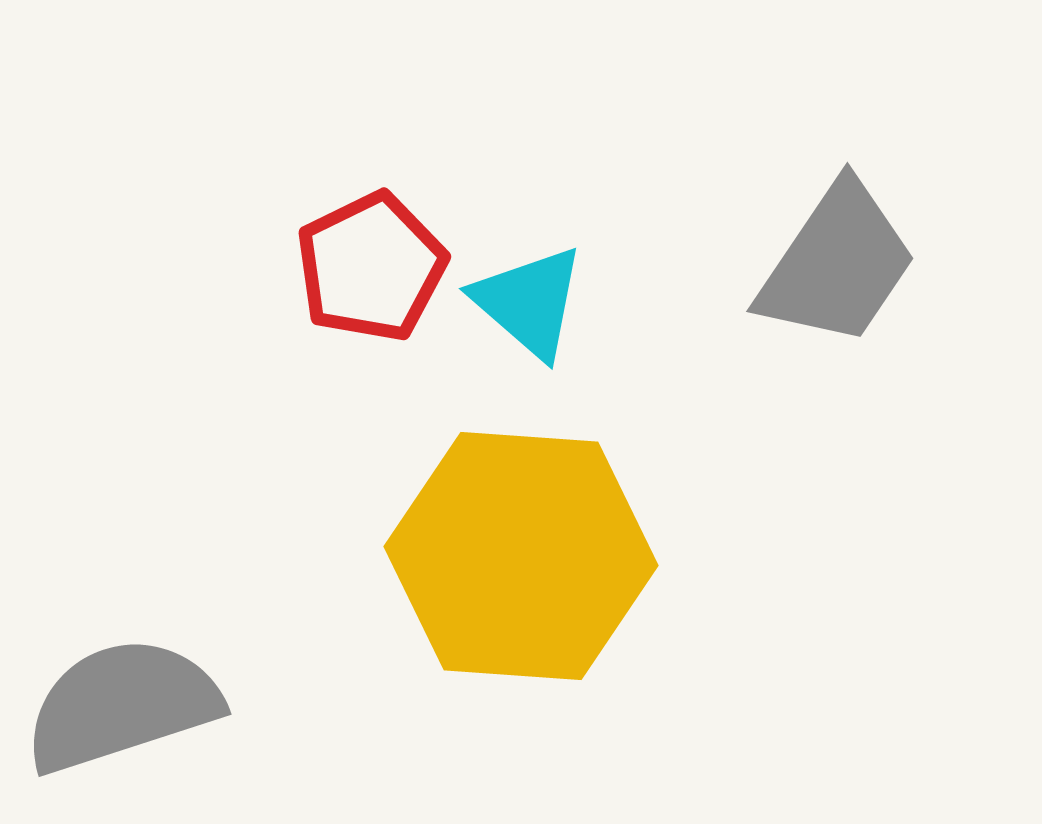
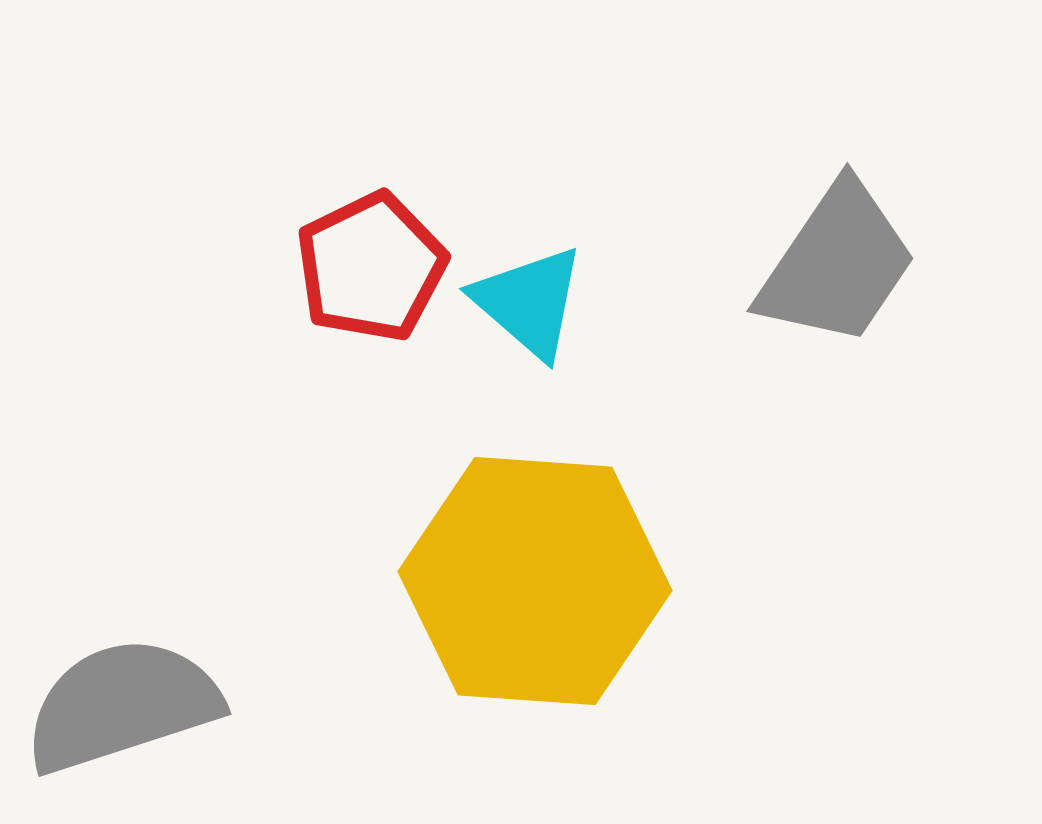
yellow hexagon: moved 14 px right, 25 px down
